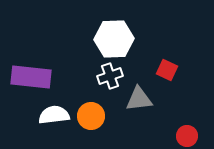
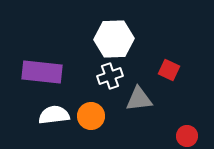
red square: moved 2 px right
purple rectangle: moved 11 px right, 5 px up
